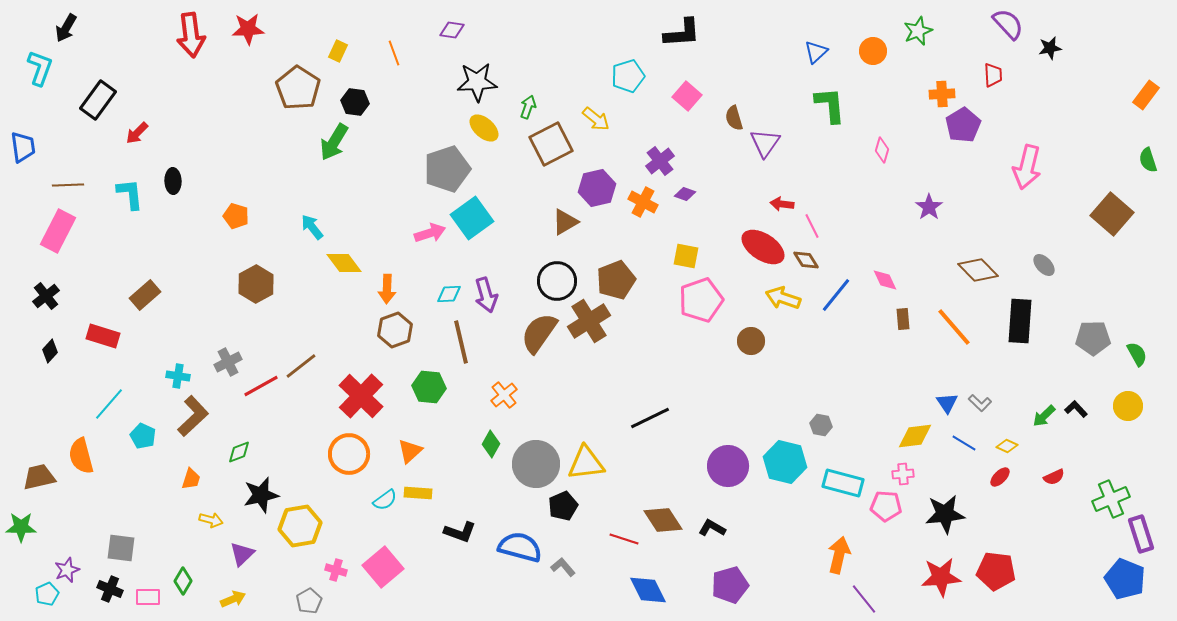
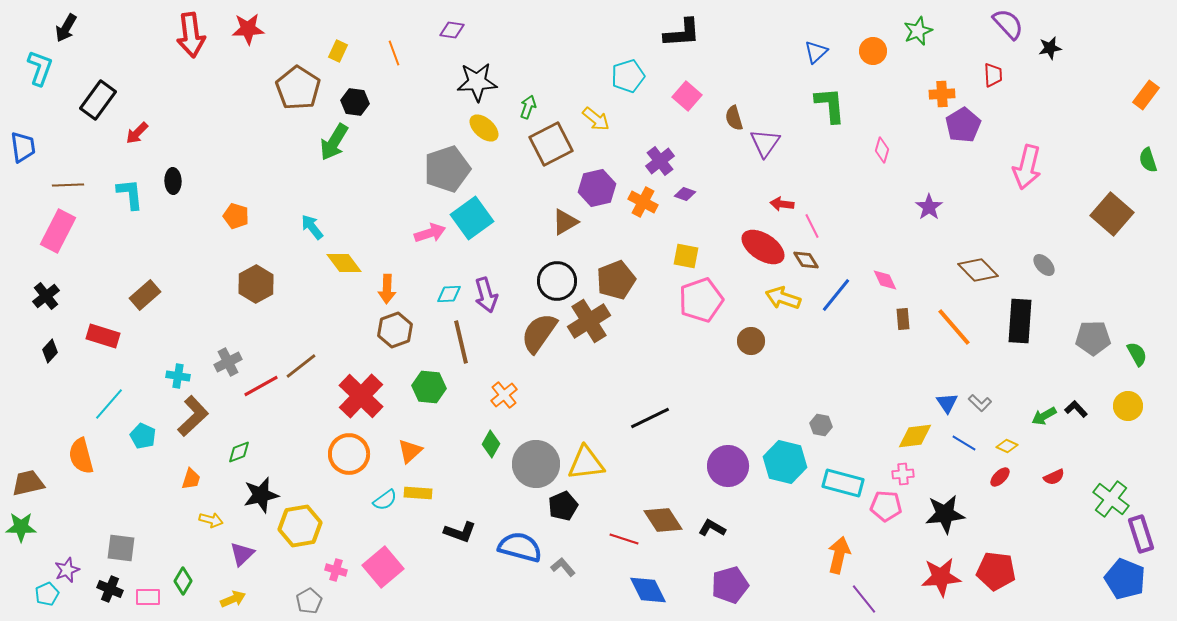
green arrow at (1044, 416): rotated 15 degrees clockwise
brown trapezoid at (39, 477): moved 11 px left, 6 px down
green cross at (1111, 499): rotated 30 degrees counterclockwise
